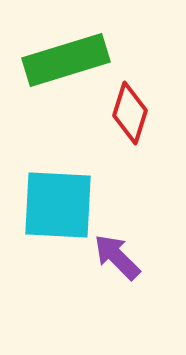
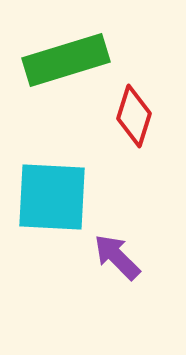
red diamond: moved 4 px right, 3 px down
cyan square: moved 6 px left, 8 px up
